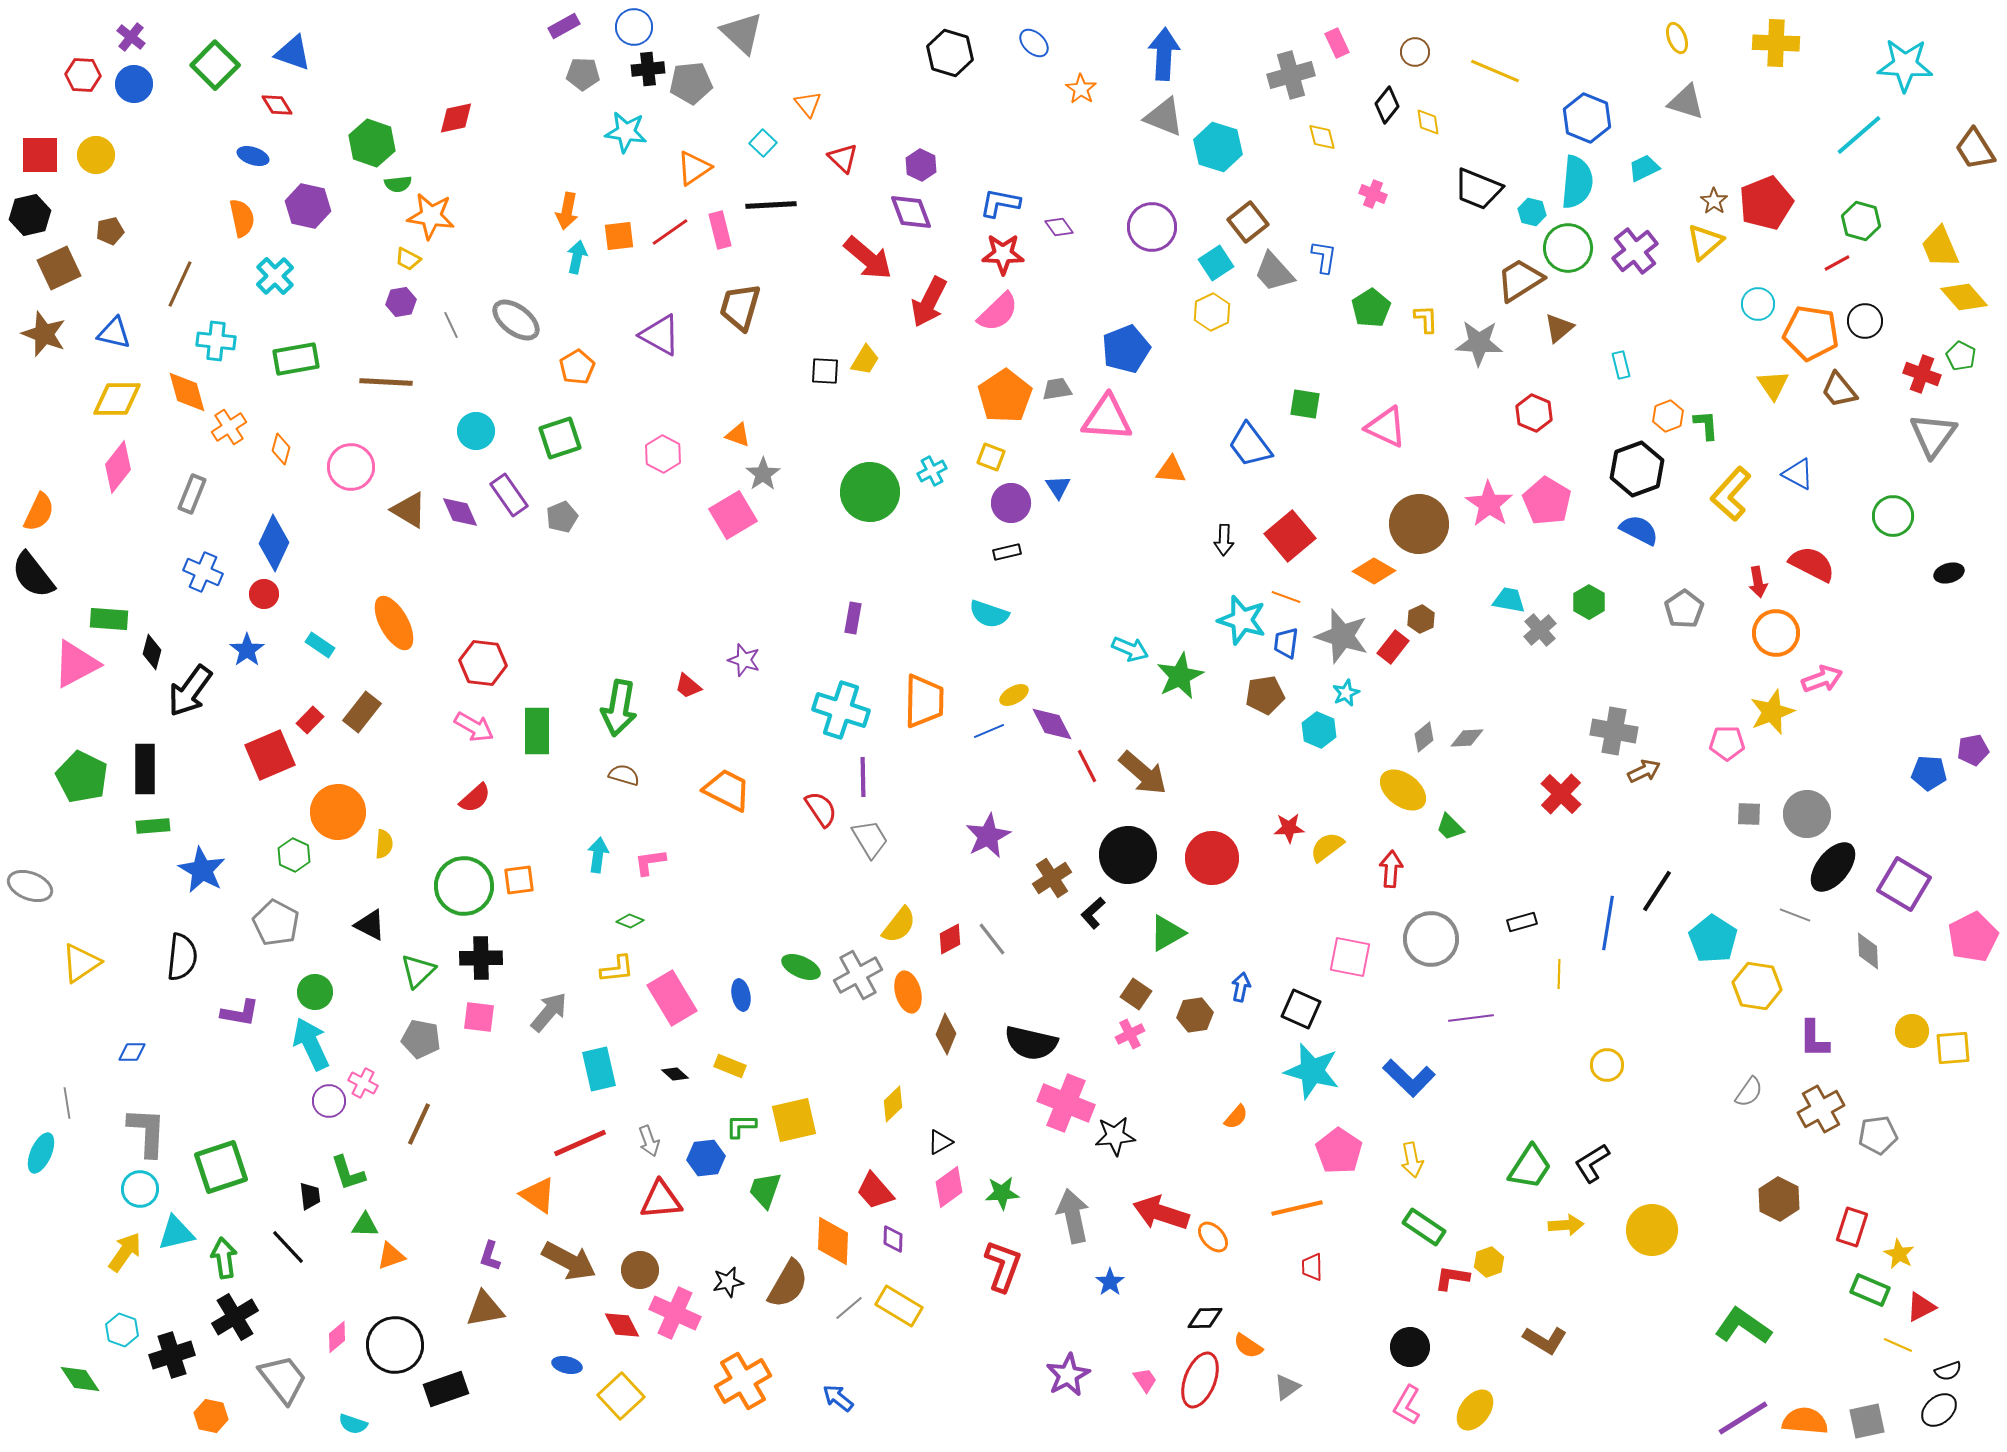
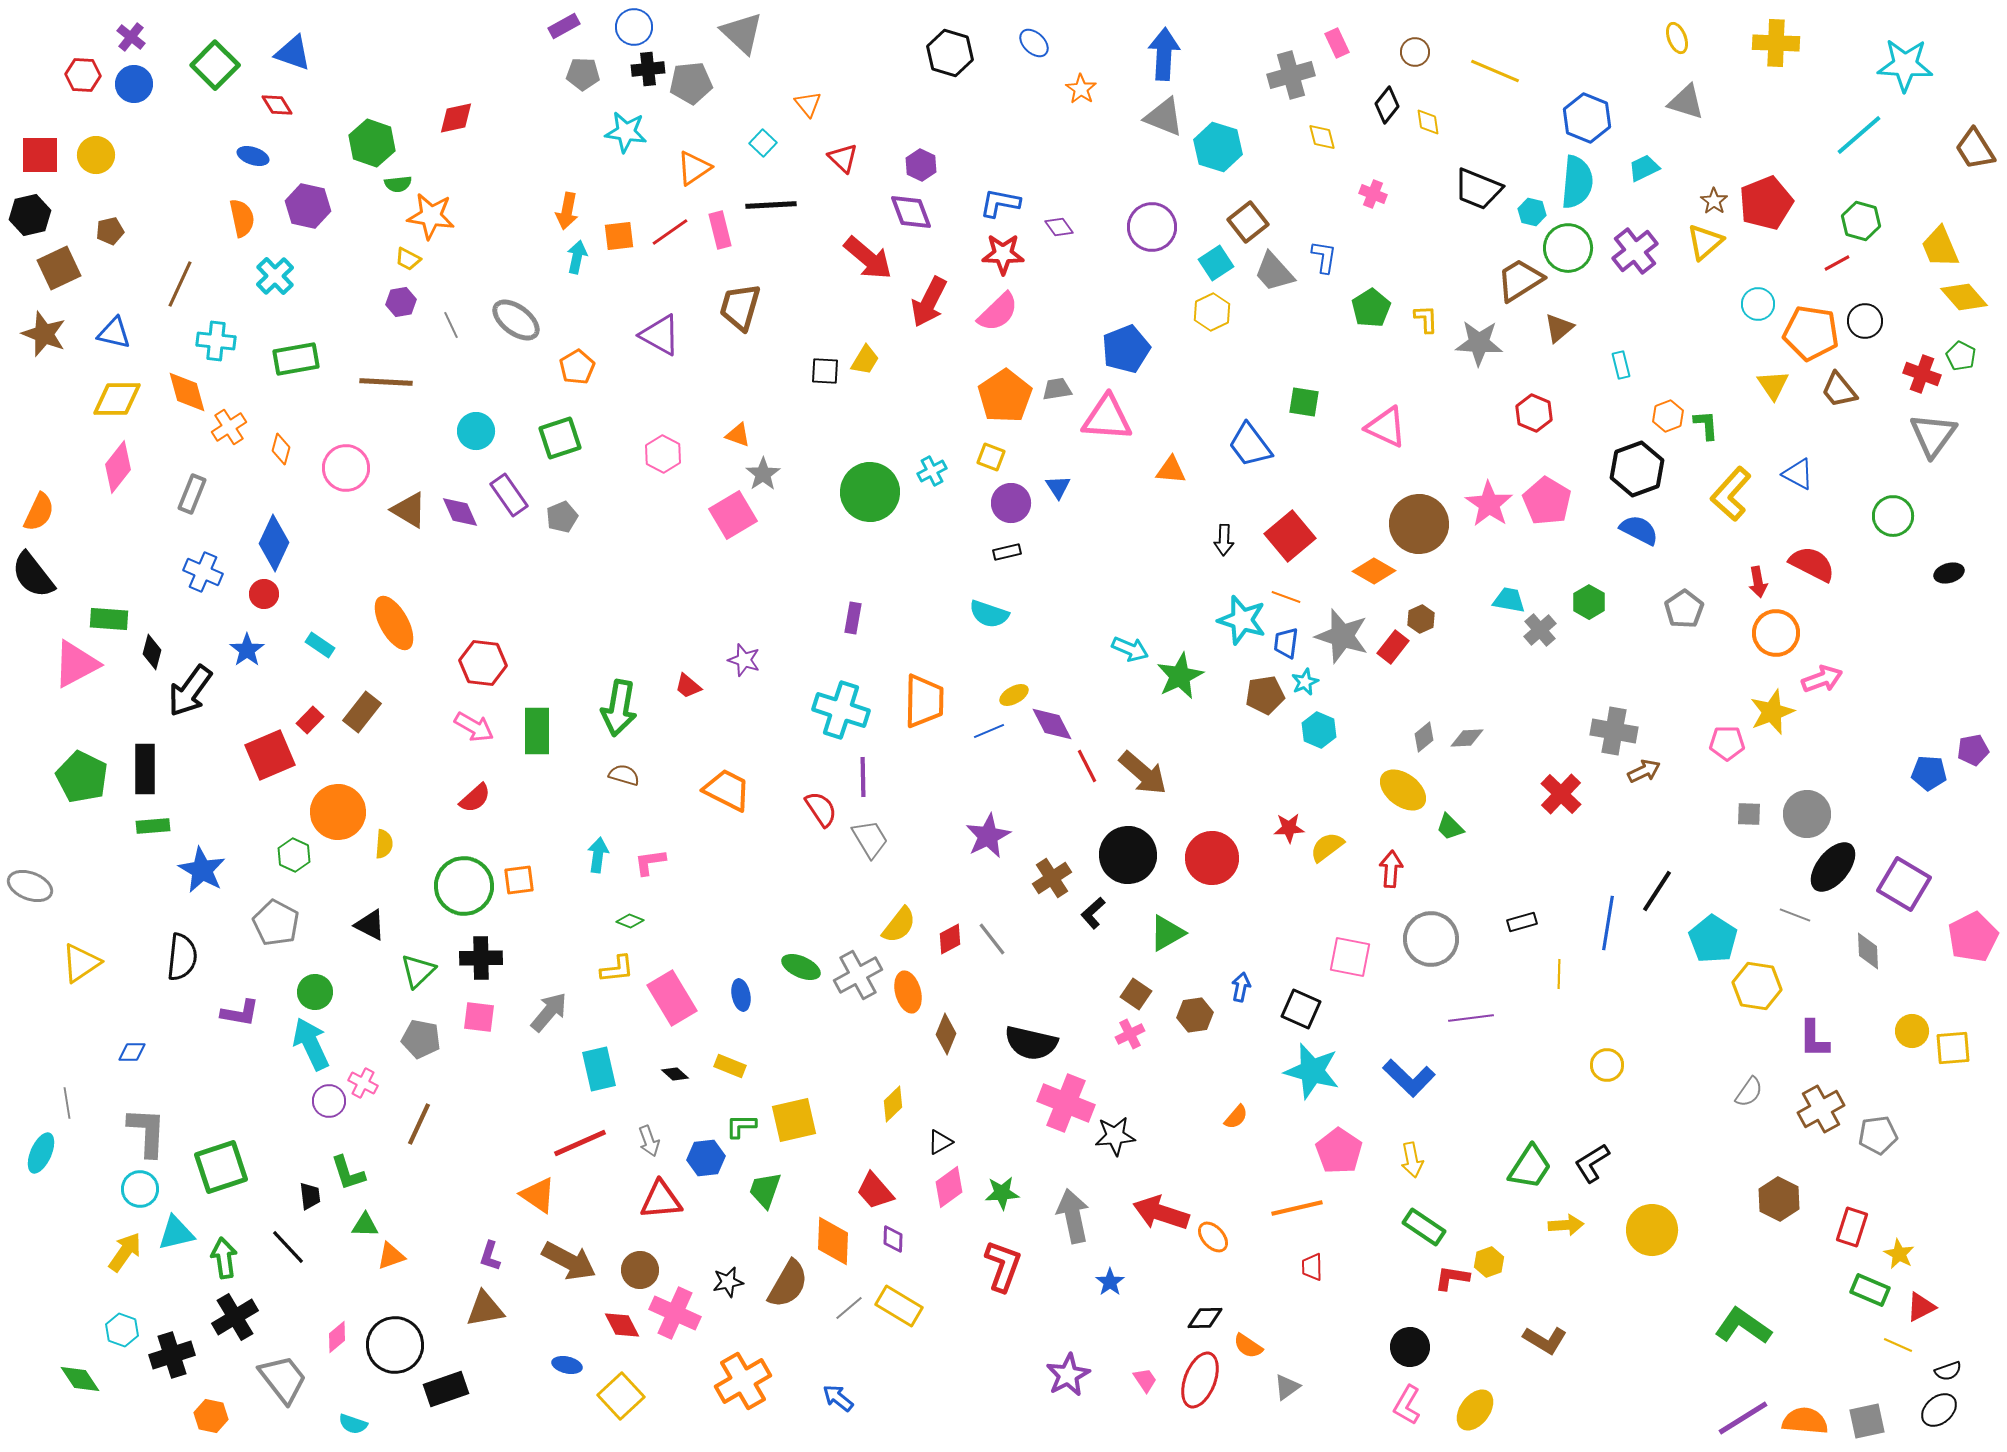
green square at (1305, 404): moved 1 px left, 2 px up
pink circle at (351, 467): moved 5 px left, 1 px down
cyan star at (1346, 693): moved 41 px left, 11 px up
